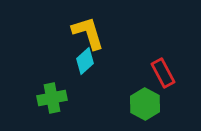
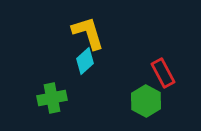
green hexagon: moved 1 px right, 3 px up
